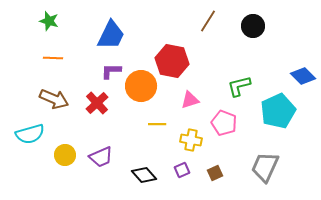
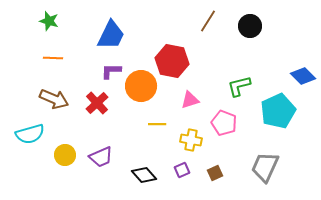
black circle: moved 3 px left
